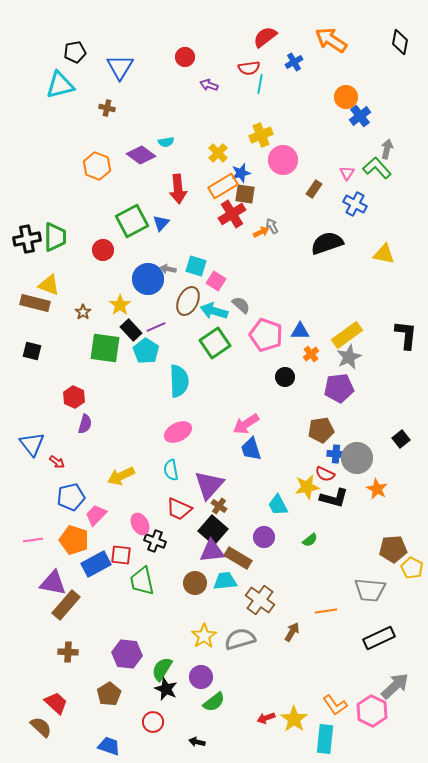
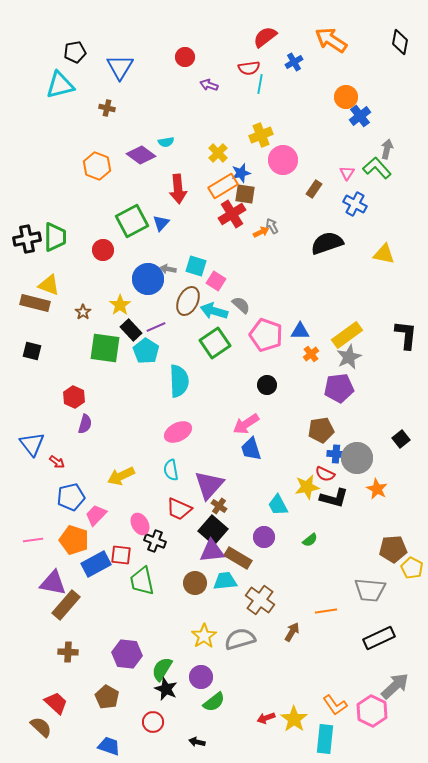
black circle at (285, 377): moved 18 px left, 8 px down
brown pentagon at (109, 694): moved 2 px left, 3 px down; rotated 10 degrees counterclockwise
